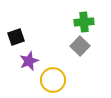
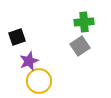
black square: moved 1 px right
gray square: rotated 12 degrees clockwise
yellow circle: moved 14 px left, 1 px down
